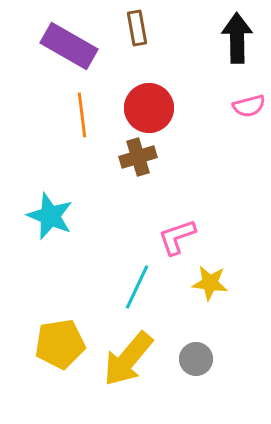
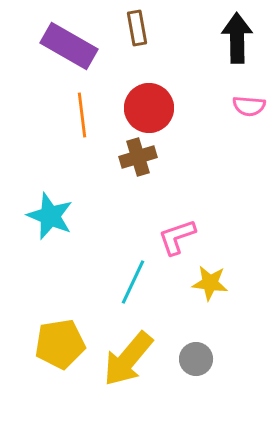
pink semicircle: rotated 20 degrees clockwise
cyan line: moved 4 px left, 5 px up
